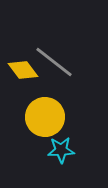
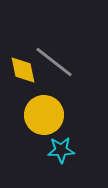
yellow diamond: rotated 24 degrees clockwise
yellow circle: moved 1 px left, 2 px up
